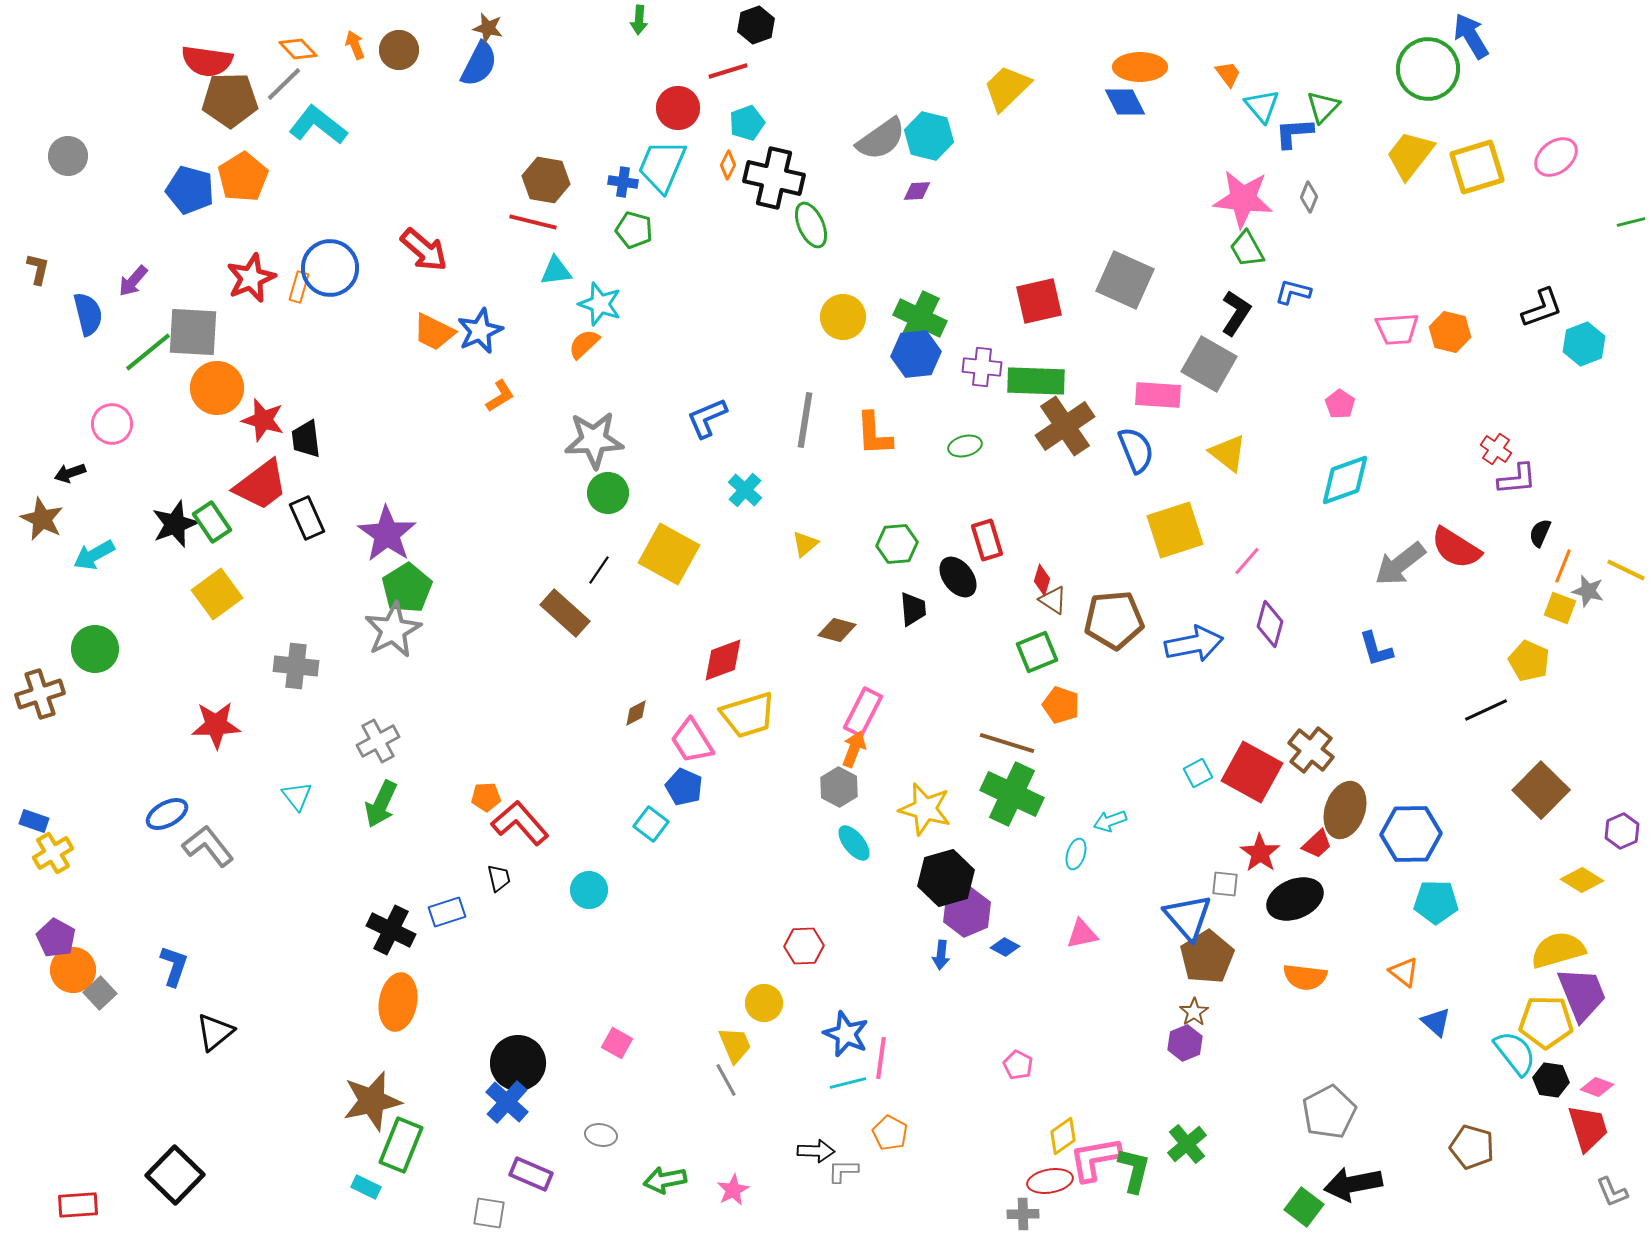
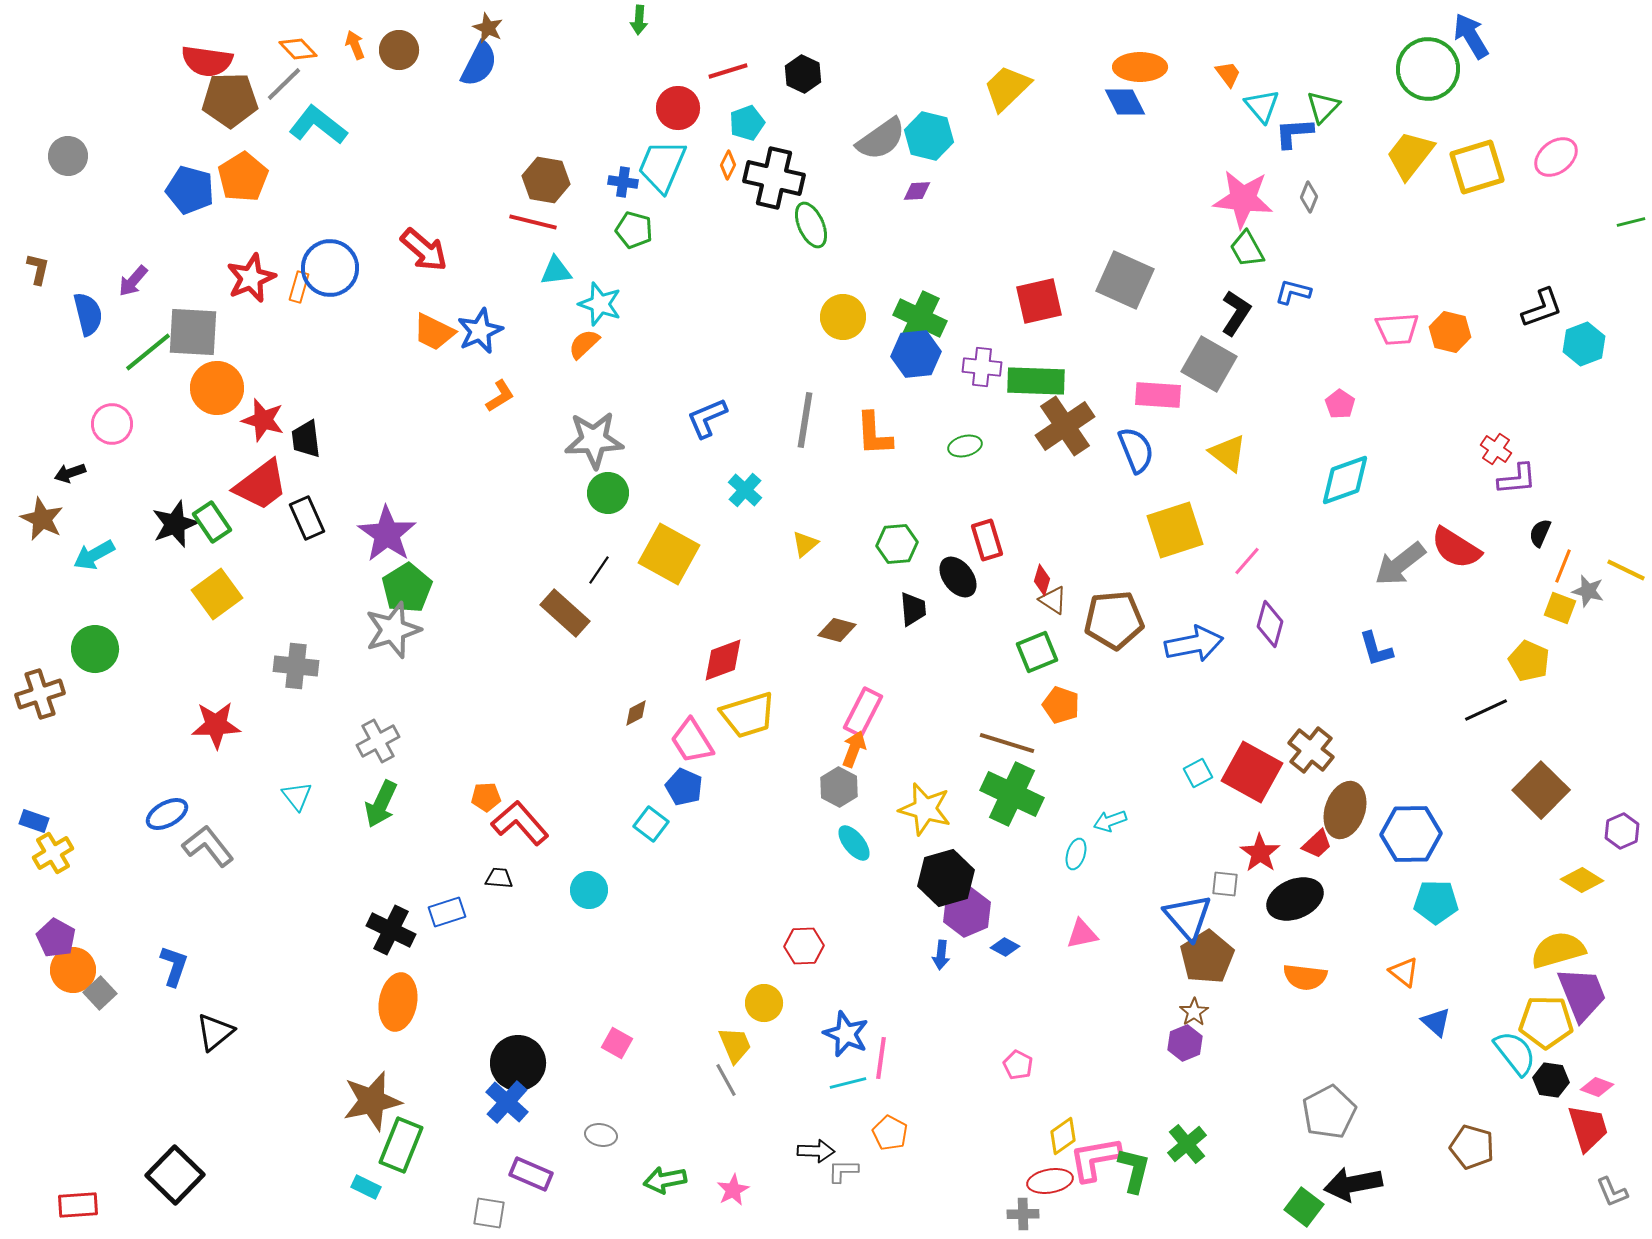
black hexagon at (756, 25): moved 47 px right, 49 px down; rotated 15 degrees counterclockwise
brown star at (488, 28): rotated 12 degrees clockwise
gray star at (393, 630): rotated 10 degrees clockwise
black trapezoid at (499, 878): rotated 72 degrees counterclockwise
